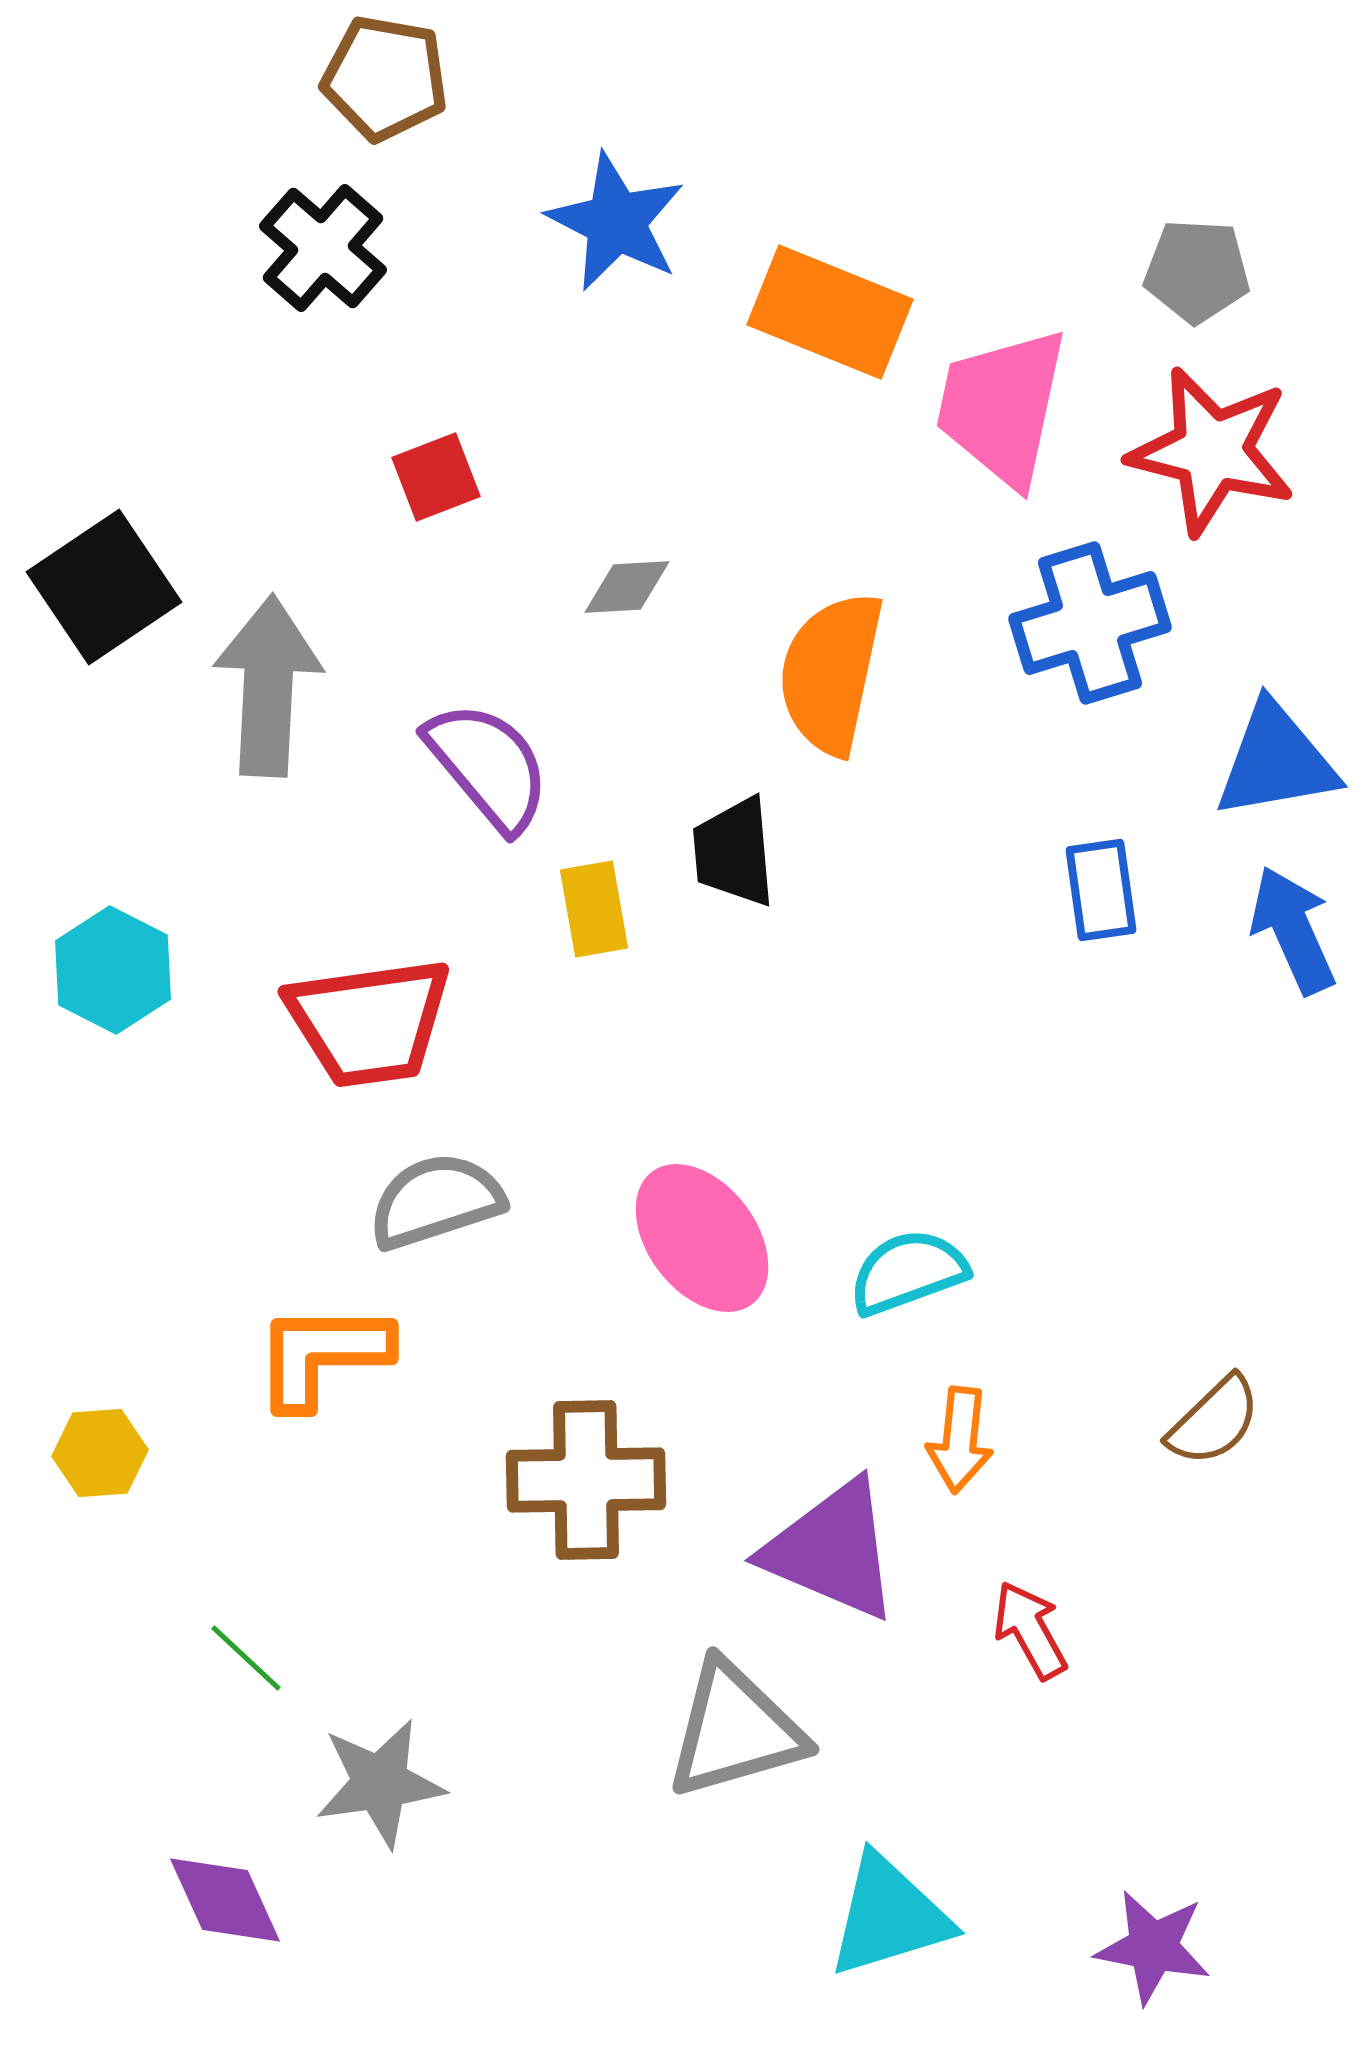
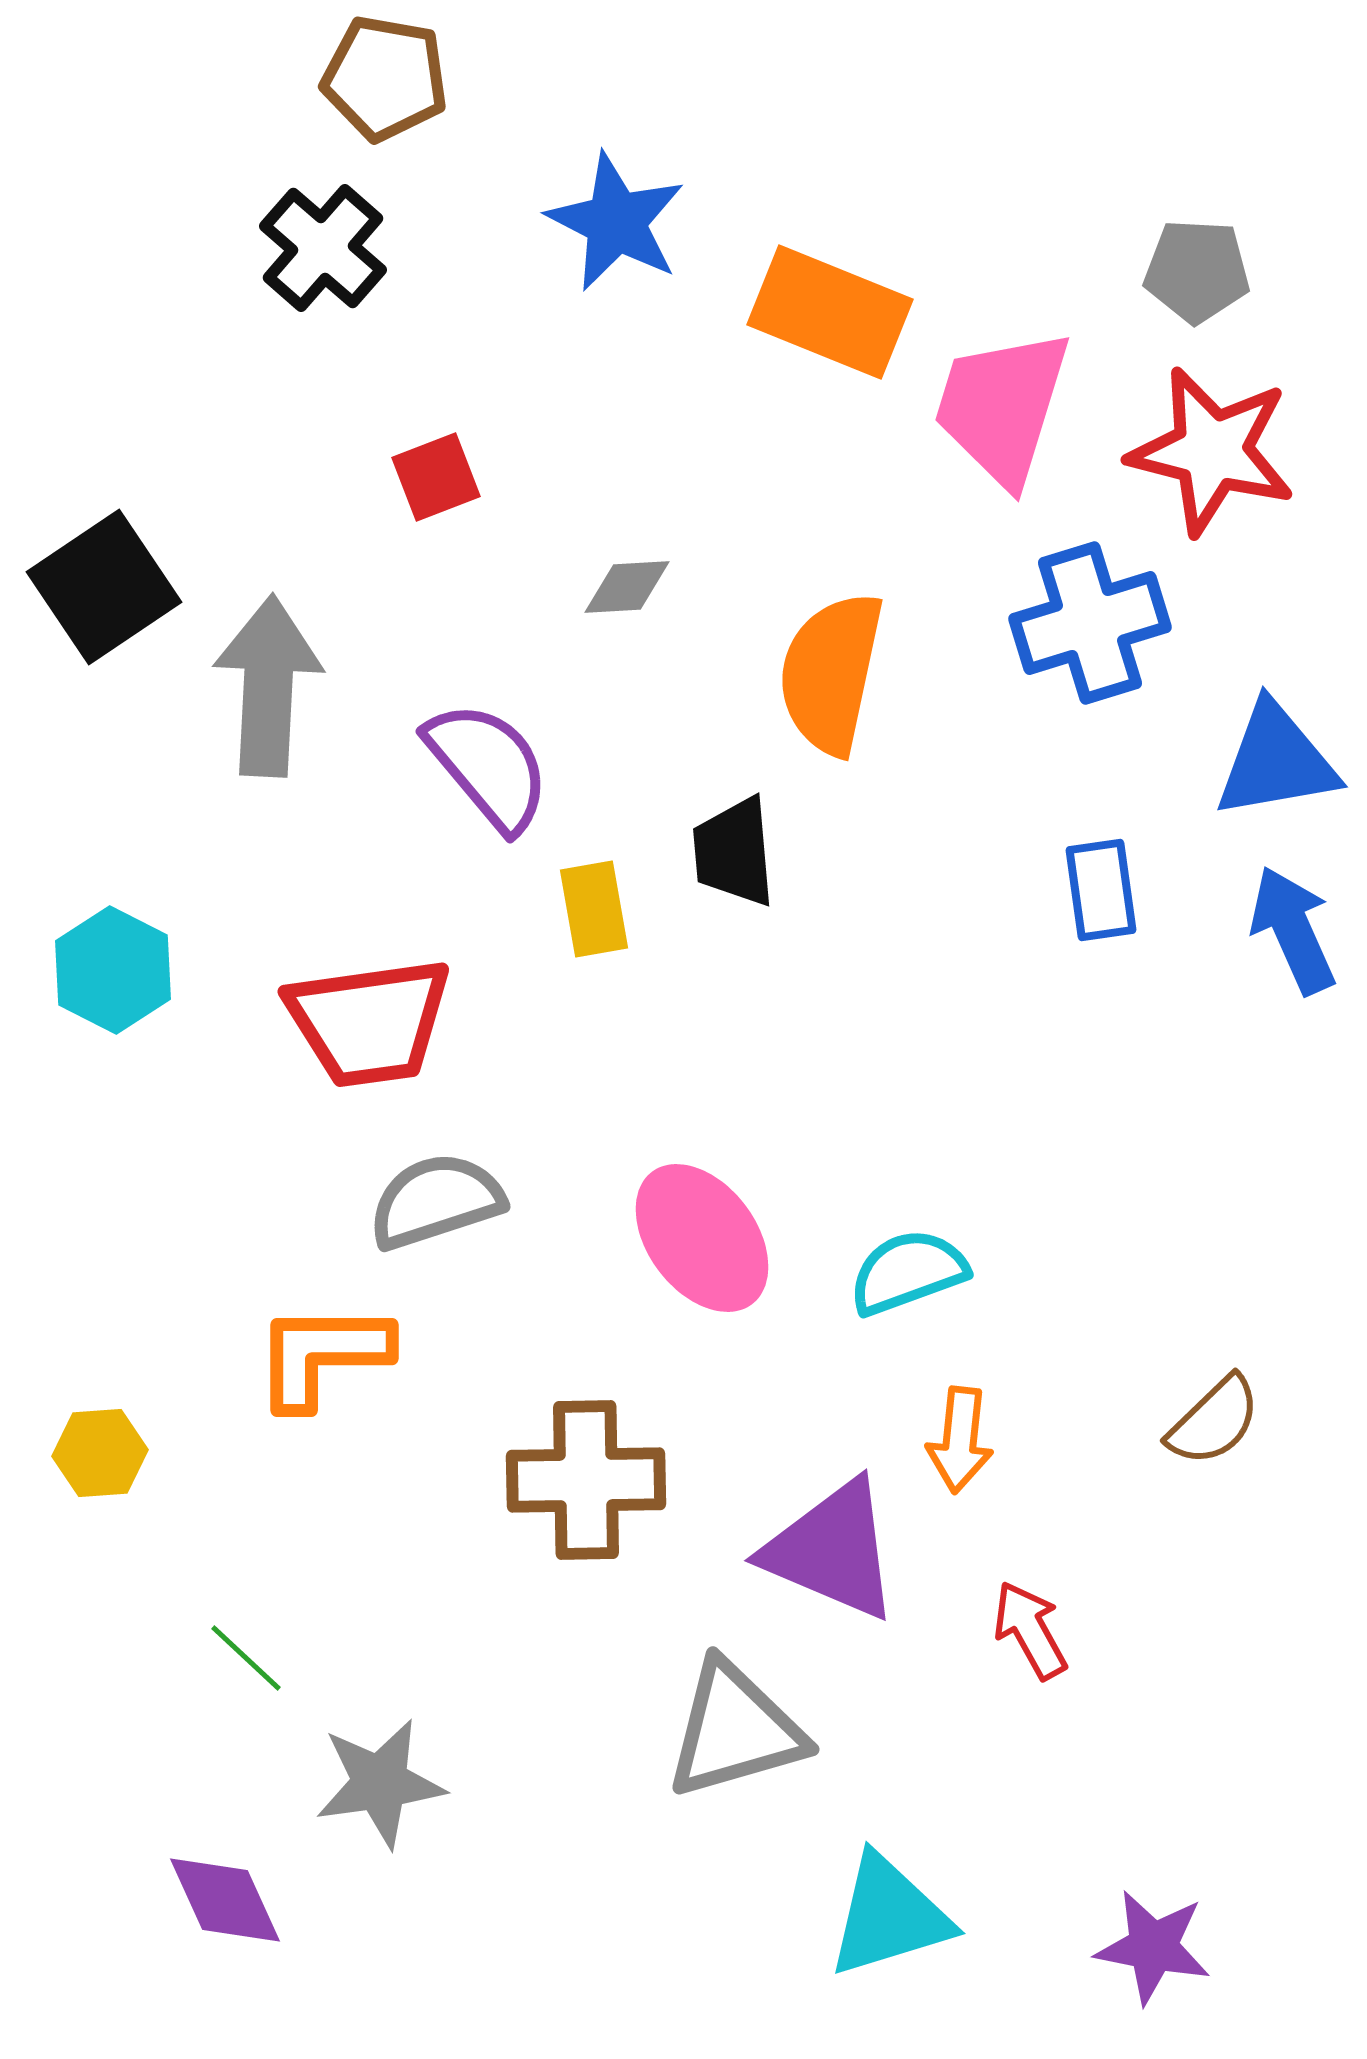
pink trapezoid: rotated 5 degrees clockwise
